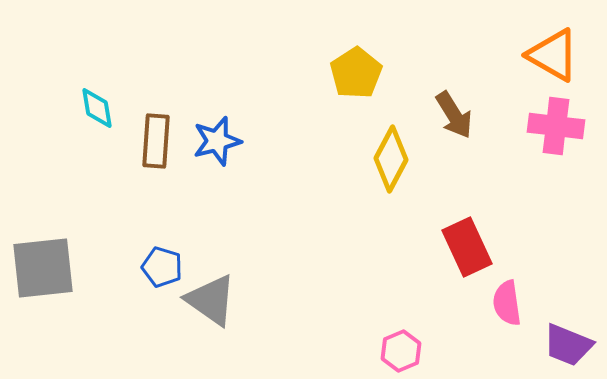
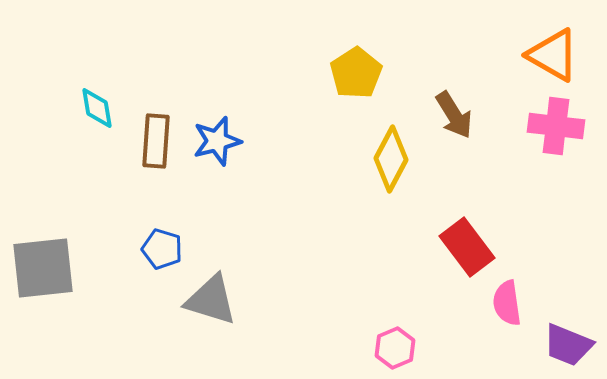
red rectangle: rotated 12 degrees counterclockwise
blue pentagon: moved 18 px up
gray triangle: rotated 18 degrees counterclockwise
pink hexagon: moved 6 px left, 3 px up
